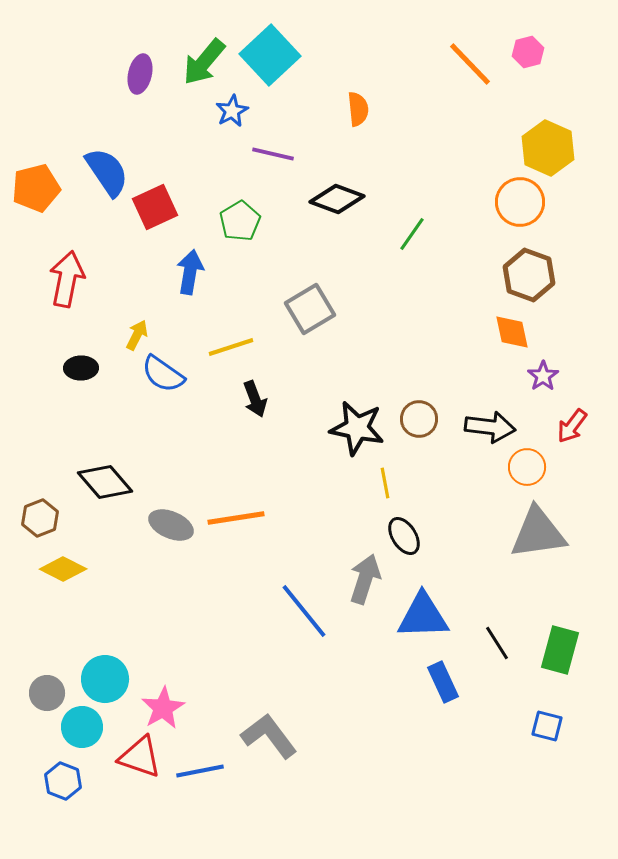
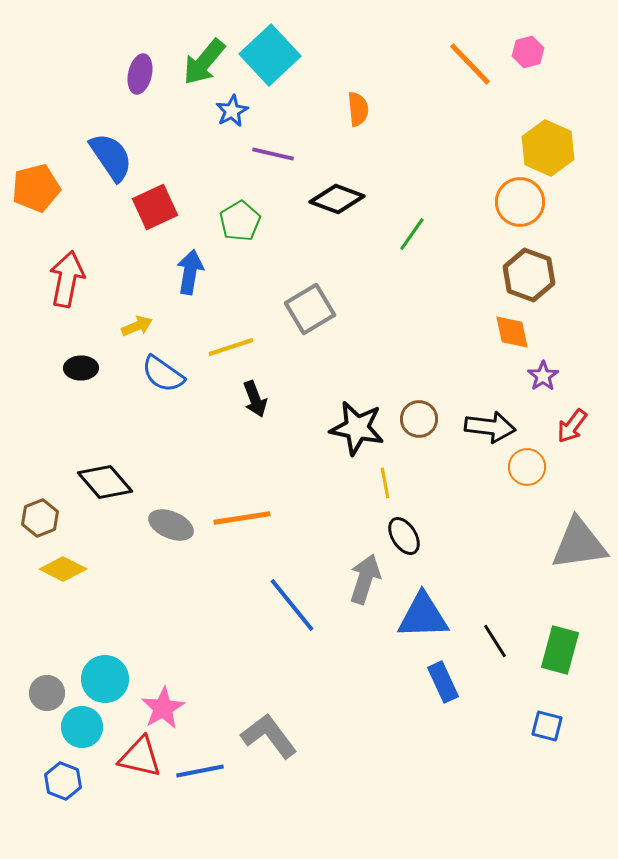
blue semicircle at (107, 172): moved 4 px right, 15 px up
yellow arrow at (137, 335): moved 9 px up; rotated 40 degrees clockwise
orange line at (236, 518): moved 6 px right
gray triangle at (538, 533): moved 41 px right, 11 px down
blue line at (304, 611): moved 12 px left, 6 px up
black line at (497, 643): moved 2 px left, 2 px up
red triangle at (140, 757): rotated 6 degrees counterclockwise
